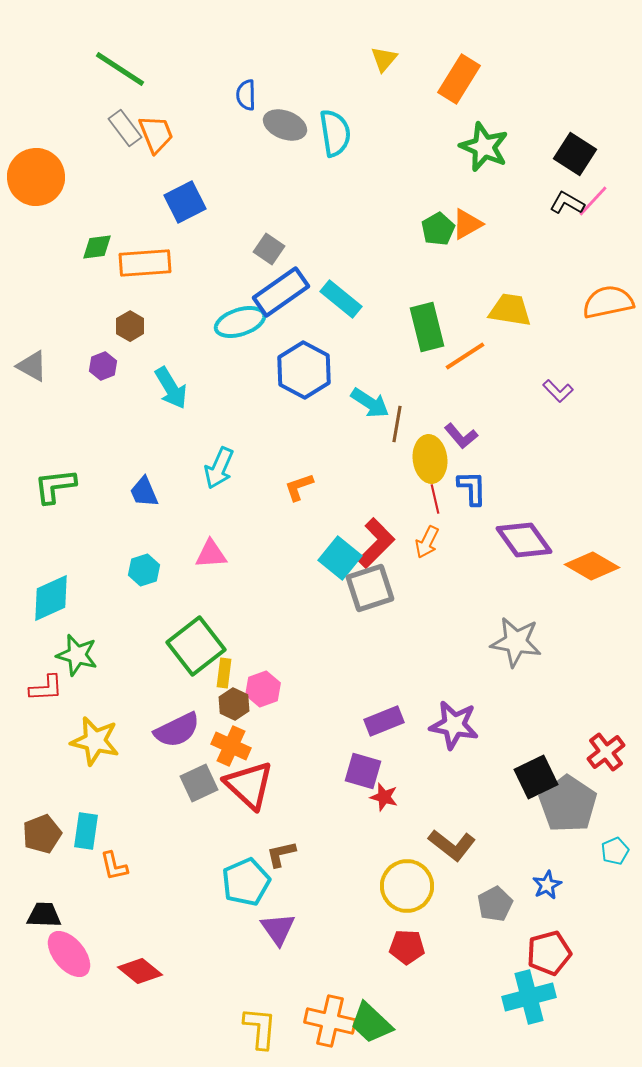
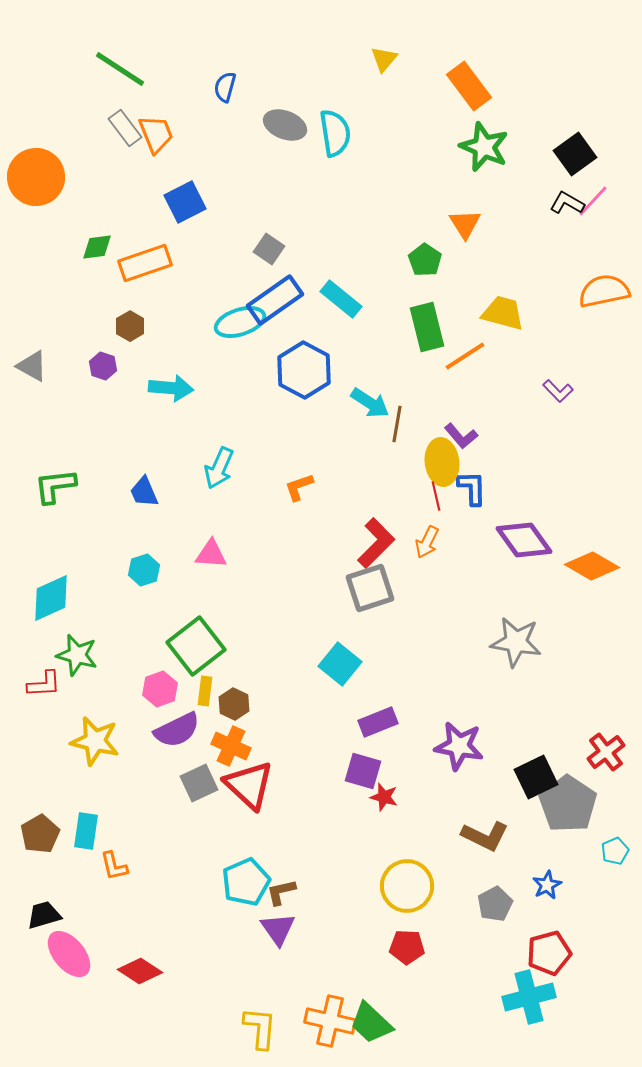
orange rectangle at (459, 79): moved 10 px right, 7 px down; rotated 69 degrees counterclockwise
blue semicircle at (246, 95): moved 21 px left, 8 px up; rotated 16 degrees clockwise
black square at (575, 154): rotated 21 degrees clockwise
orange triangle at (467, 224): moved 2 px left; rotated 32 degrees counterclockwise
green pentagon at (438, 229): moved 13 px left, 31 px down; rotated 8 degrees counterclockwise
orange rectangle at (145, 263): rotated 15 degrees counterclockwise
blue rectangle at (281, 292): moved 6 px left, 8 px down
orange semicircle at (608, 302): moved 4 px left, 11 px up
yellow trapezoid at (510, 310): moved 7 px left, 3 px down; rotated 6 degrees clockwise
purple hexagon at (103, 366): rotated 20 degrees counterclockwise
cyan arrow at (171, 388): rotated 54 degrees counterclockwise
yellow ellipse at (430, 459): moved 12 px right, 3 px down
red line at (435, 499): moved 1 px right, 3 px up
pink triangle at (211, 554): rotated 8 degrees clockwise
cyan square at (340, 558): moved 106 px down
yellow rectangle at (224, 673): moved 19 px left, 18 px down
red L-shape at (46, 688): moved 2 px left, 4 px up
pink hexagon at (263, 689): moved 103 px left
purple rectangle at (384, 721): moved 6 px left, 1 px down
purple star at (454, 725): moved 5 px right, 21 px down
brown pentagon at (42, 834): moved 2 px left; rotated 9 degrees counterclockwise
brown L-shape at (452, 845): moved 33 px right, 9 px up; rotated 12 degrees counterclockwise
brown L-shape at (281, 854): moved 38 px down
black trapezoid at (44, 915): rotated 18 degrees counterclockwise
red diamond at (140, 971): rotated 6 degrees counterclockwise
